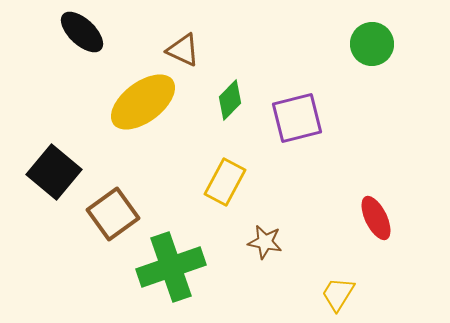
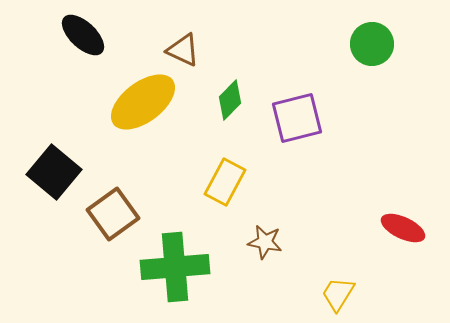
black ellipse: moved 1 px right, 3 px down
red ellipse: moved 27 px right, 10 px down; rotated 39 degrees counterclockwise
green cross: moved 4 px right; rotated 14 degrees clockwise
